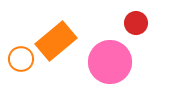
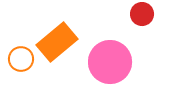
red circle: moved 6 px right, 9 px up
orange rectangle: moved 1 px right, 1 px down
